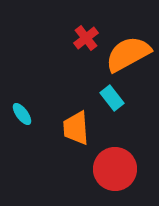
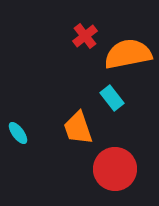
red cross: moved 1 px left, 2 px up
orange semicircle: rotated 18 degrees clockwise
cyan ellipse: moved 4 px left, 19 px down
orange trapezoid: moved 2 px right; rotated 15 degrees counterclockwise
